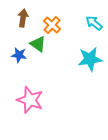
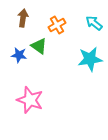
orange cross: moved 5 px right; rotated 18 degrees clockwise
green triangle: moved 1 px right, 2 px down
